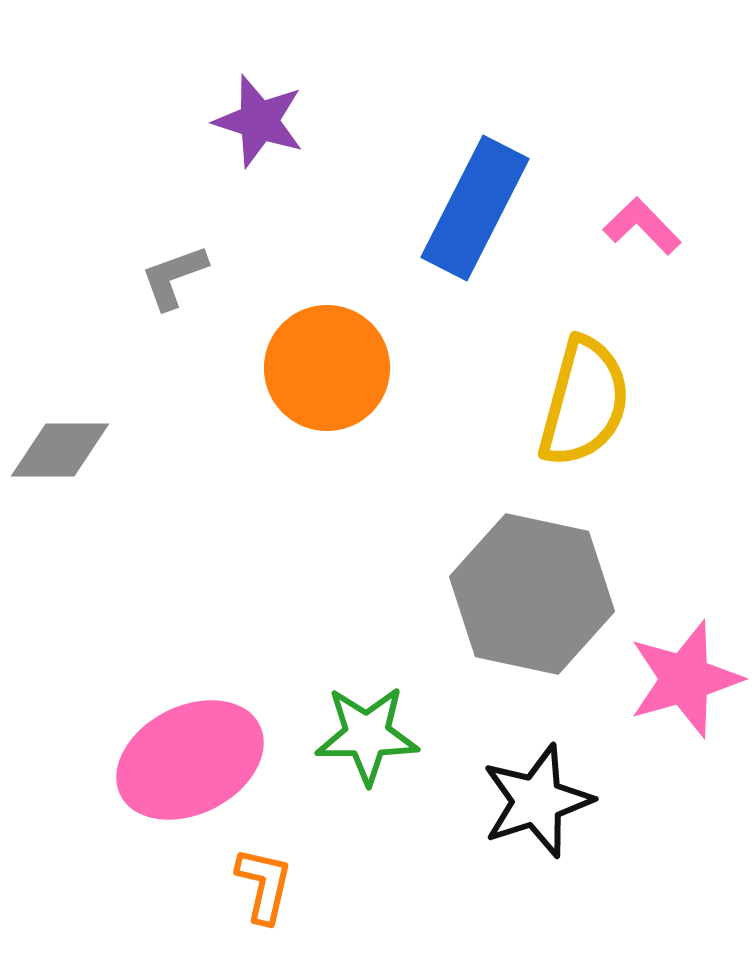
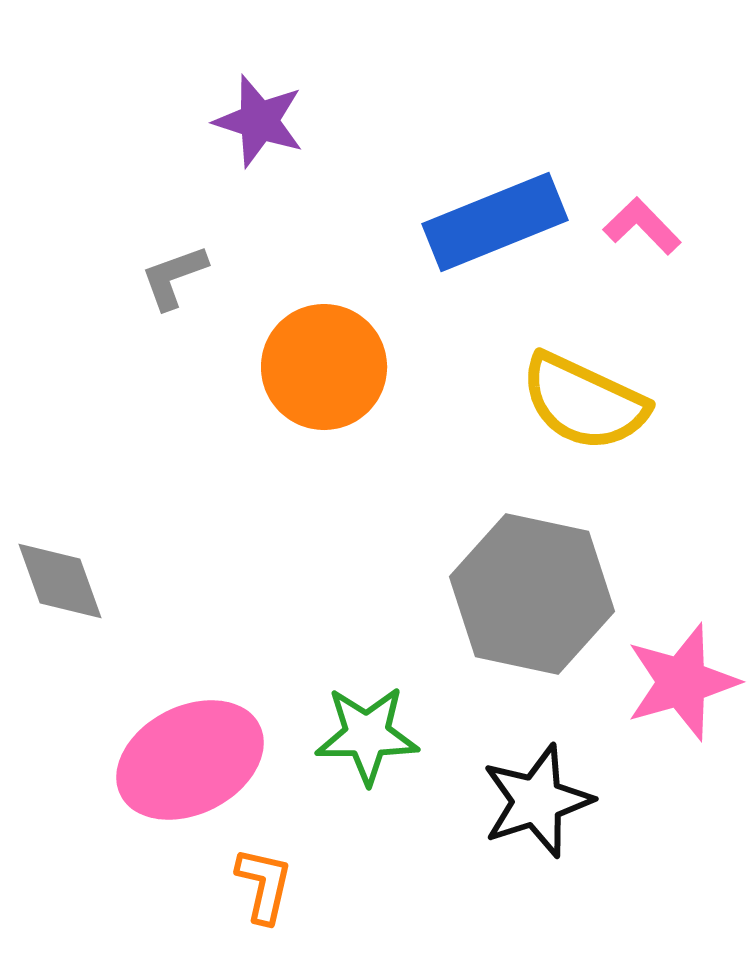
blue rectangle: moved 20 px right, 14 px down; rotated 41 degrees clockwise
orange circle: moved 3 px left, 1 px up
yellow semicircle: rotated 100 degrees clockwise
gray diamond: moved 131 px down; rotated 70 degrees clockwise
pink star: moved 3 px left, 3 px down
